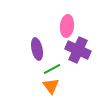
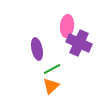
purple cross: moved 1 px right, 7 px up
orange triangle: rotated 24 degrees clockwise
